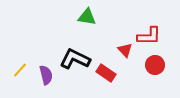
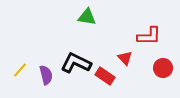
red triangle: moved 8 px down
black L-shape: moved 1 px right, 4 px down
red circle: moved 8 px right, 3 px down
red rectangle: moved 1 px left, 3 px down
